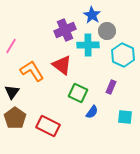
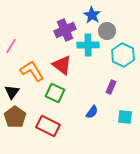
green square: moved 23 px left
brown pentagon: moved 1 px up
